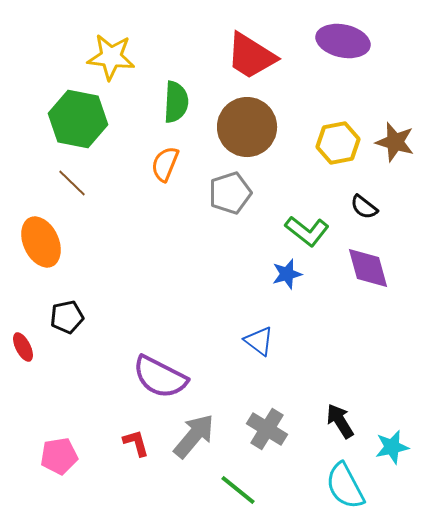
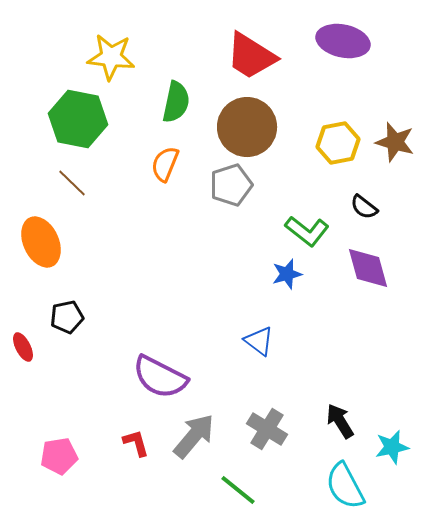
green semicircle: rotated 9 degrees clockwise
gray pentagon: moved 1 px right, 8 px up
